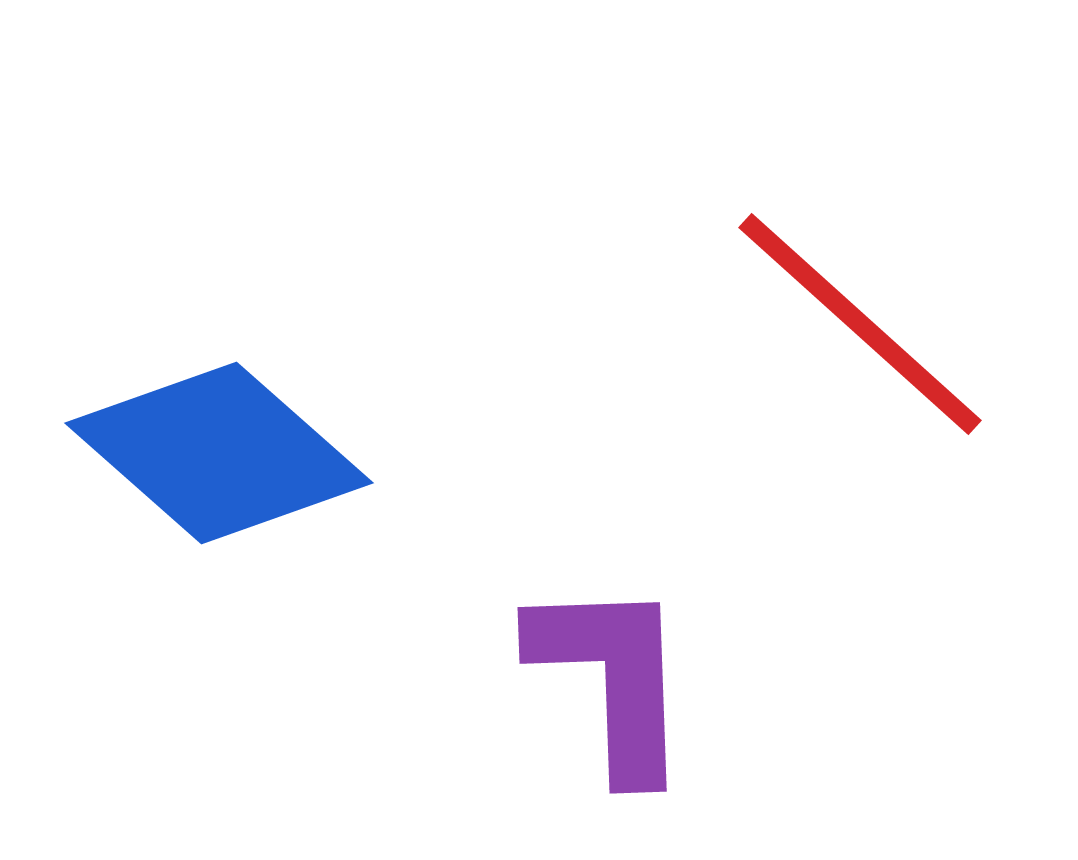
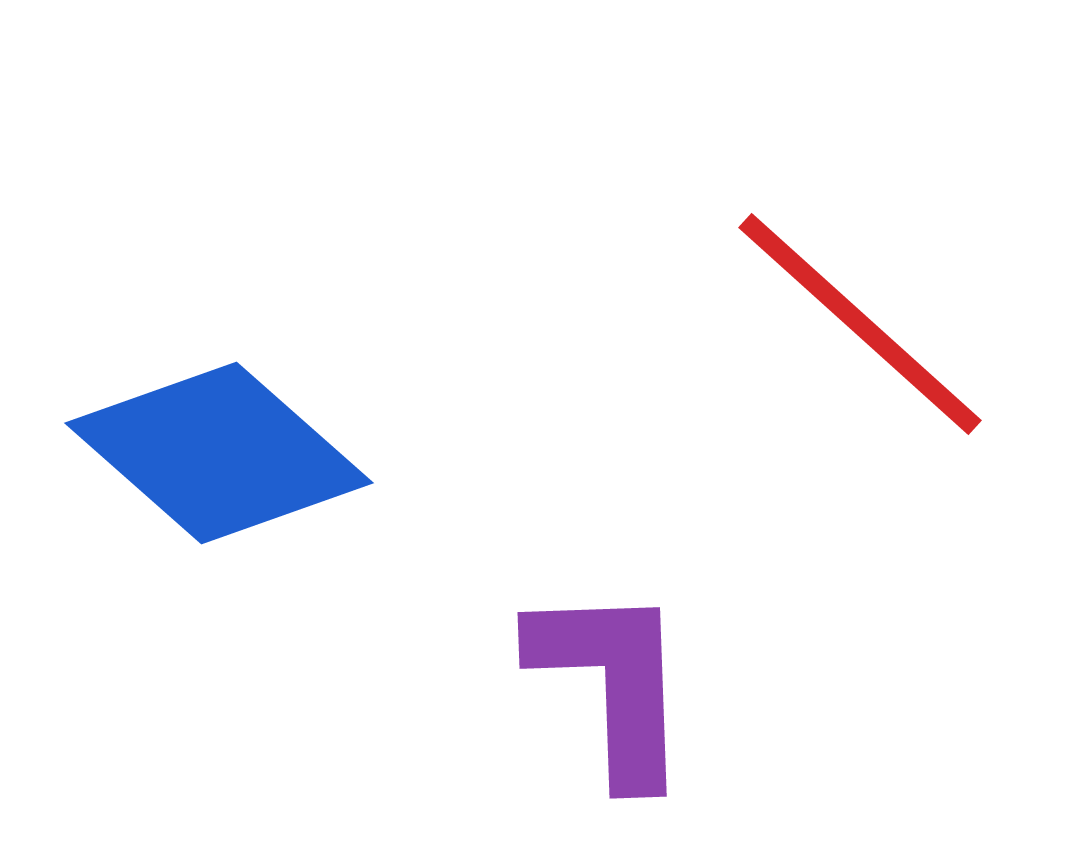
purple L-shape: moved 5 px down
